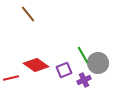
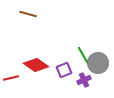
brown line: rotated 36 degrees counterclockwise
